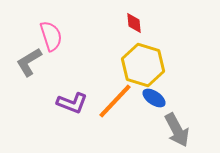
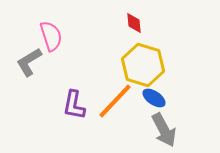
purple L-shape: moved 2 px right, 2 px down; rotated 80 degrees clockwise
gray arrow: moved 13 px left
